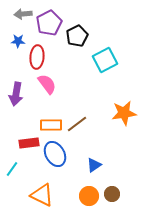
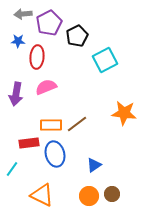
pink semicircle: moved 1 px left, 3 px down; rotated 75 degrees counterclockwise
orange star: rotated 15 degrees clockwise
blue ellipse: rotated 15 degrees clockwise
